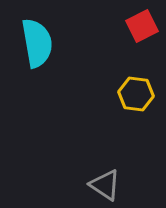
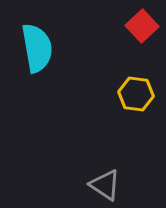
red square: rotated 16 degrees counterclockwise
cyan semicircle: moved 5 px down
